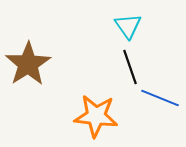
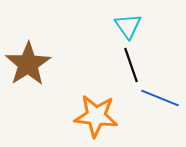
black line: moved 1 px right, 2 px up
